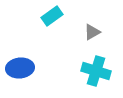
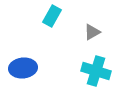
cyan rectangle: rotated 25 degrees counterclockwise
blue ellipse: moved 3 px right
